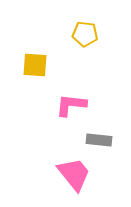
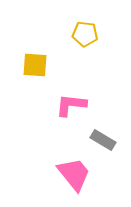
gray rectangle: moved 4 px right; rotated 25 degrees clockwise
